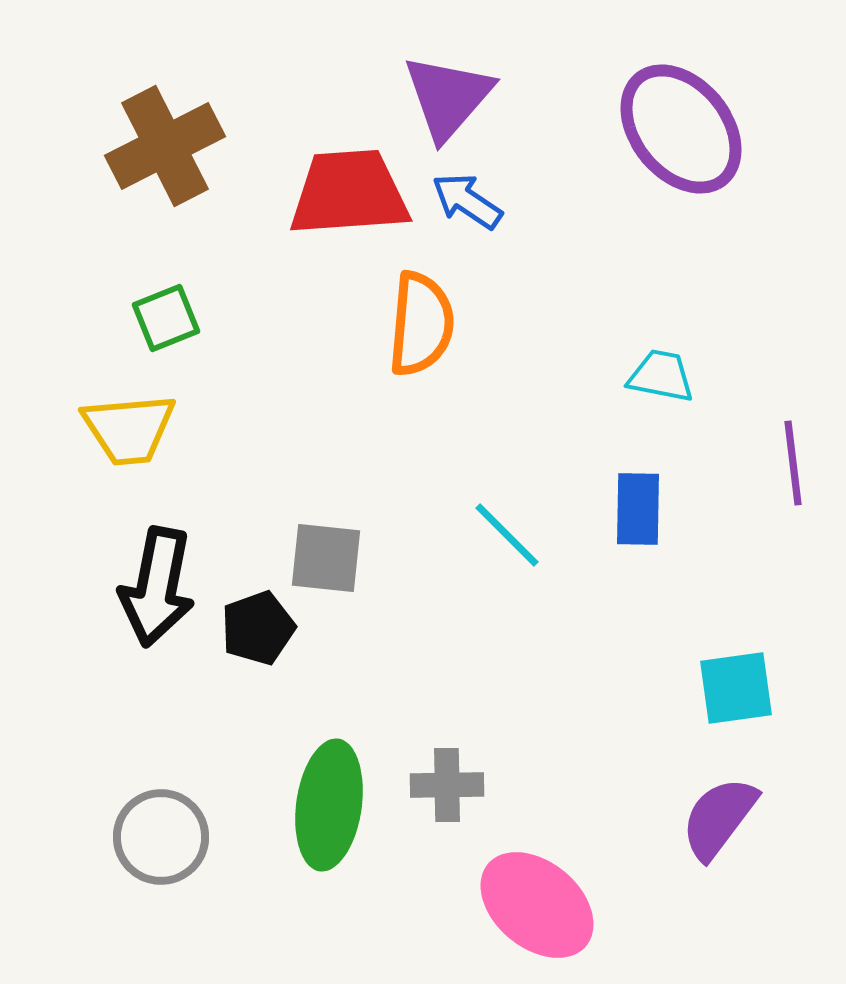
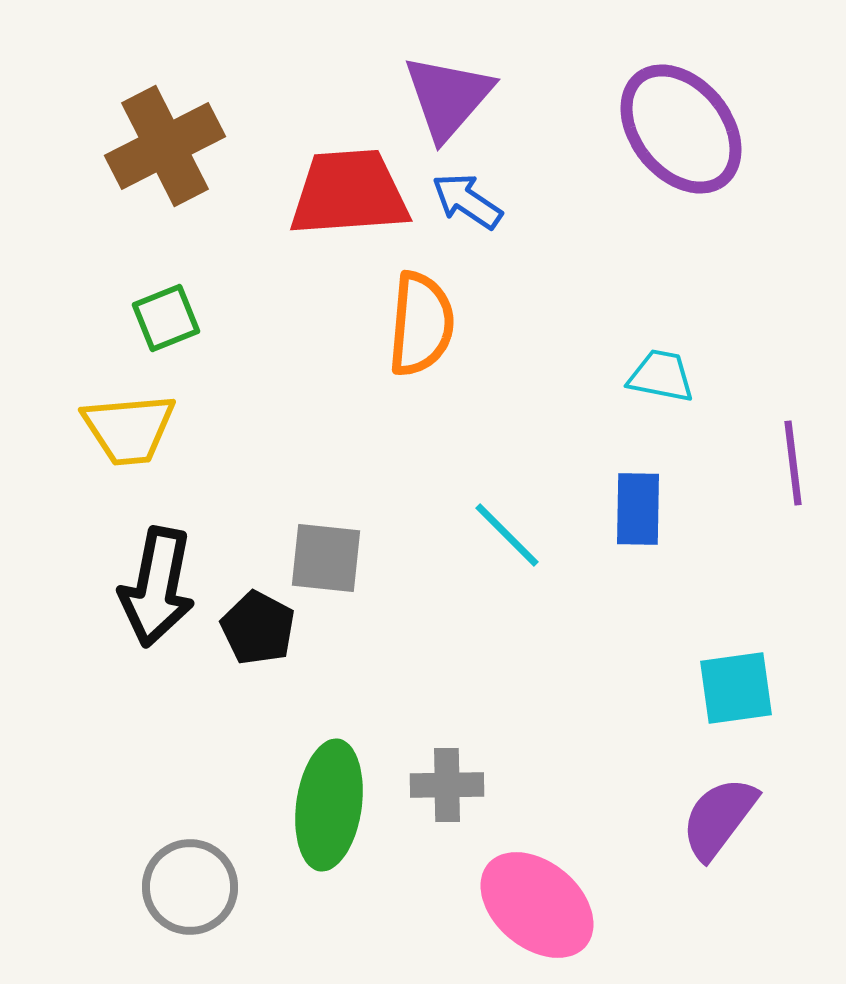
black pentagon: rotated 24 degrees counterclockwise
gray circle: moved 29 px right, 50 px down
